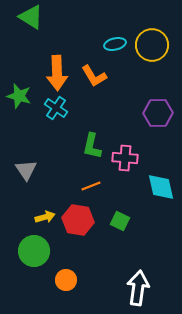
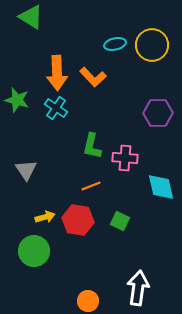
orange L-shape: moved 1 px left, 1 px down; rotated 12 degrees counterclockwise
green star: moved 2 px left, 4 px down
orange circle: moved 22 px right, 21 px down
